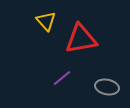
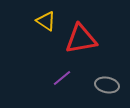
yellow triangle: rotated 15 degrees counterclockwise
gray ellipse: moved 2 px up
